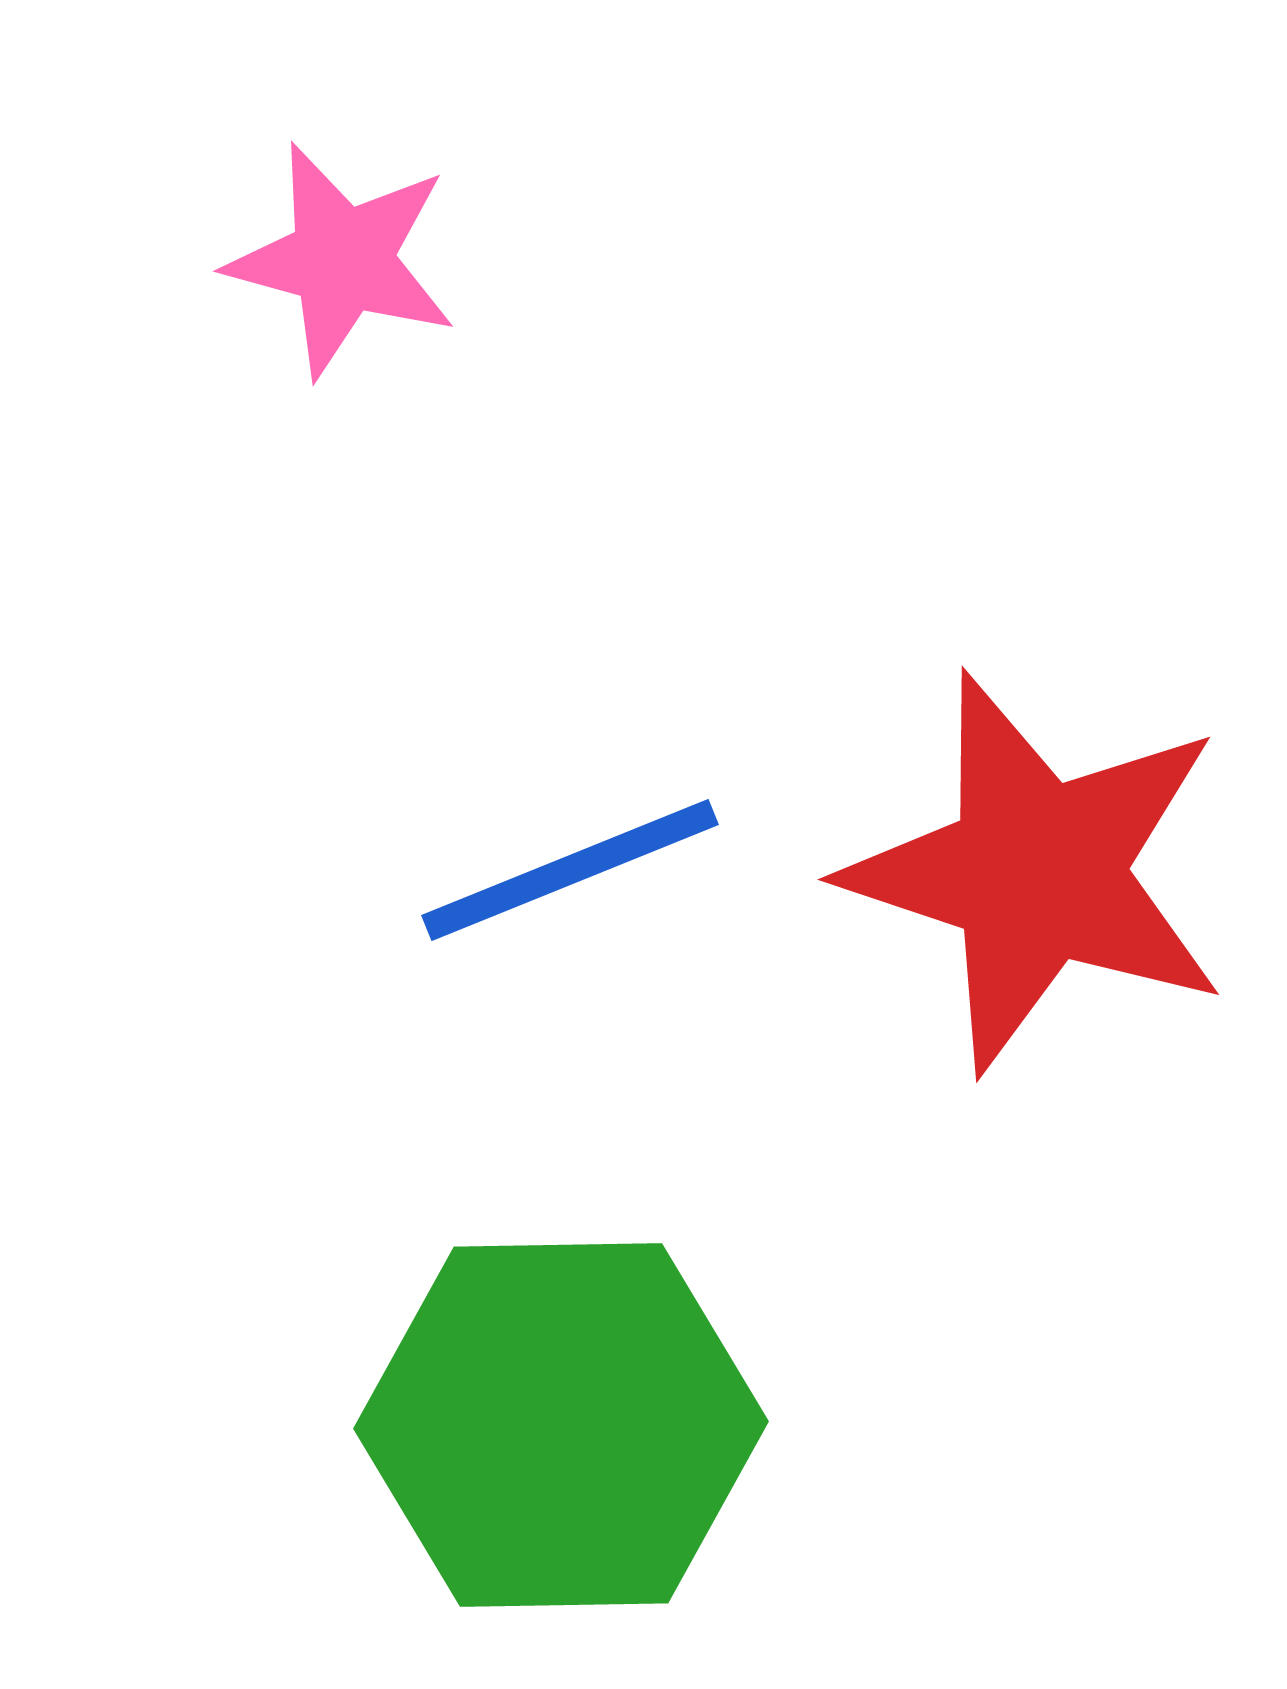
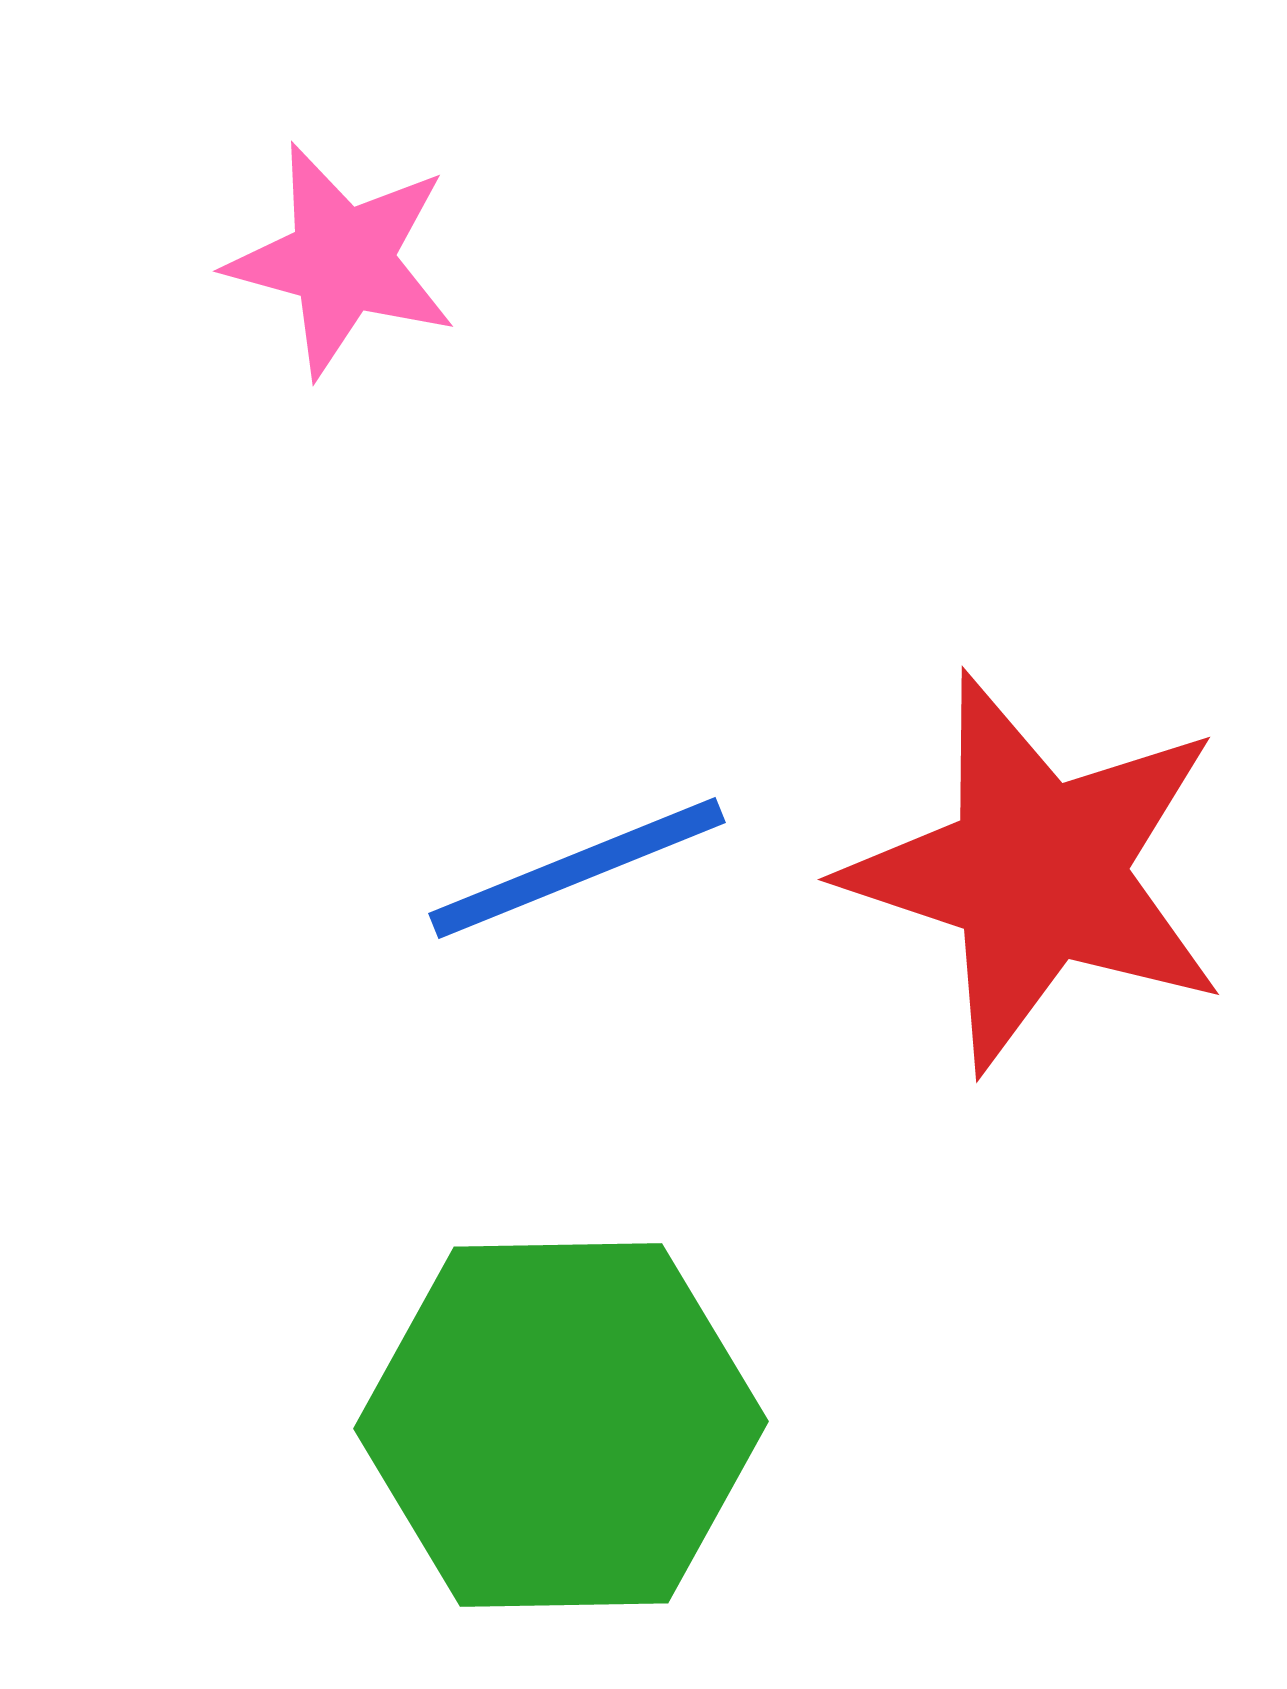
blue line: moved 7 px right, 2 px up
